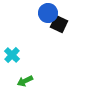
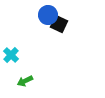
blue circle: moved 2 px down
cyan cross: moved 1 px left
